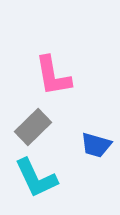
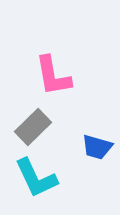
blue trapezoid: moved 1 px right, 2 px down
